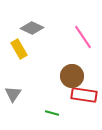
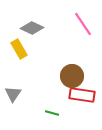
pink line: moved 13 px up
red rectangle: moved 2 px left
